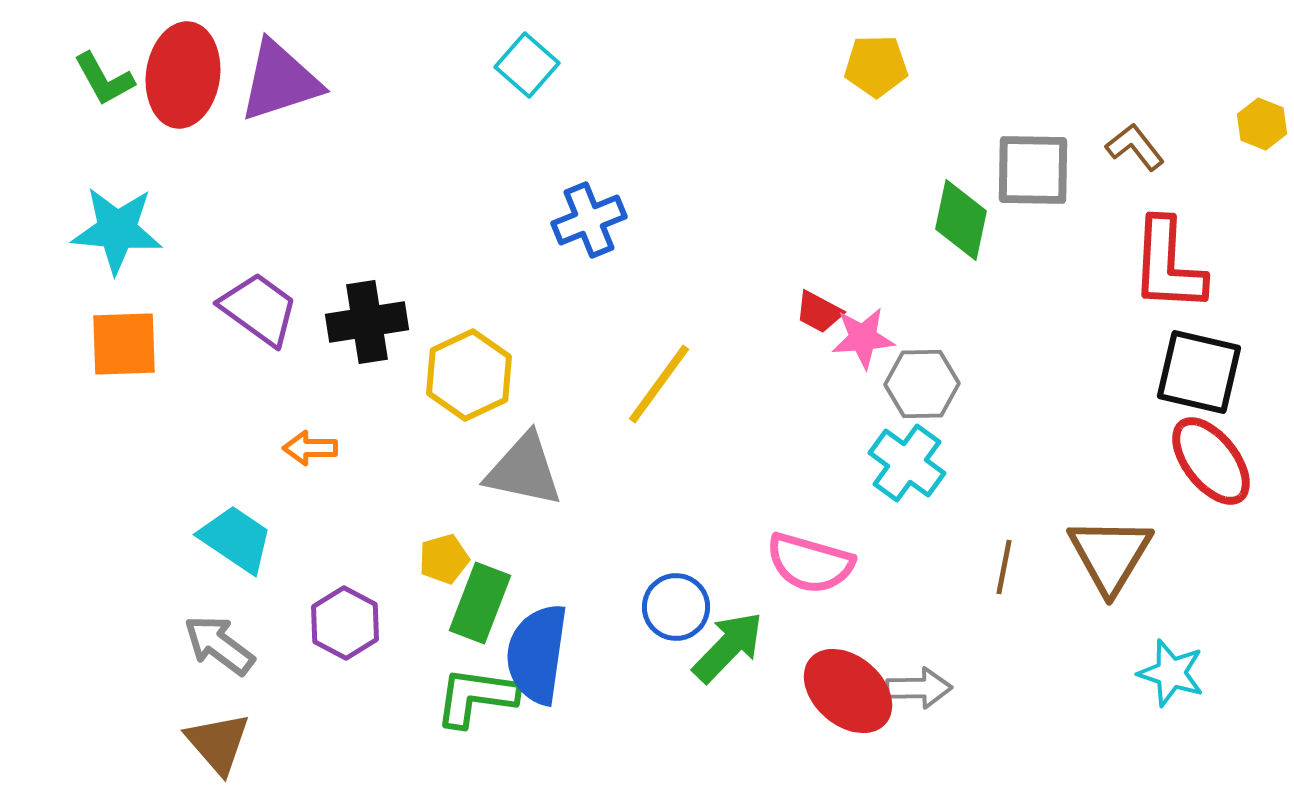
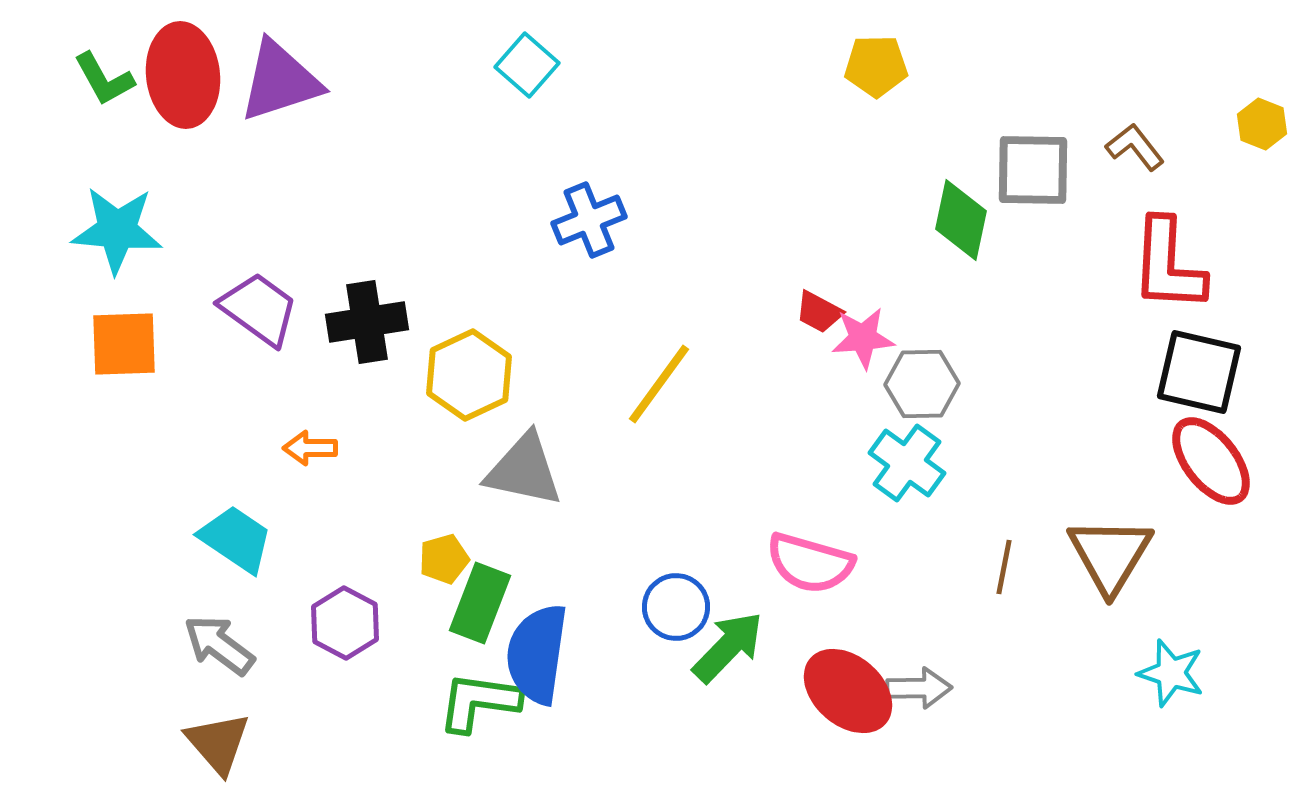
red ellipse at (183, 75): rotated 14 degrees counterclockwise
green L-shape at (476, 697): moved 3 px right, 5 px down
